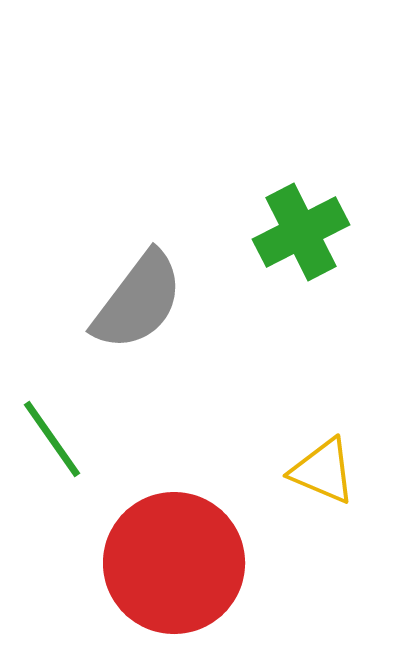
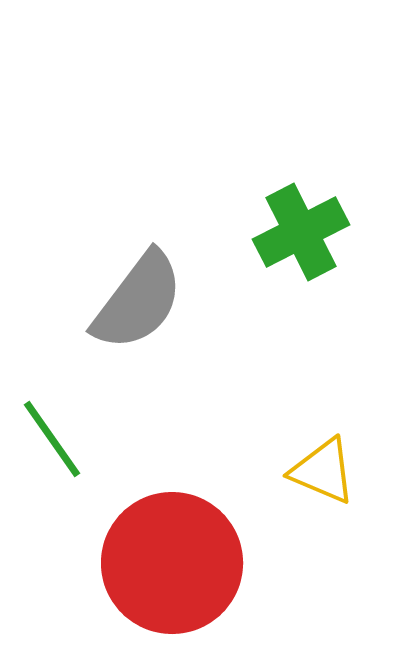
red circle: moved 2 px left
